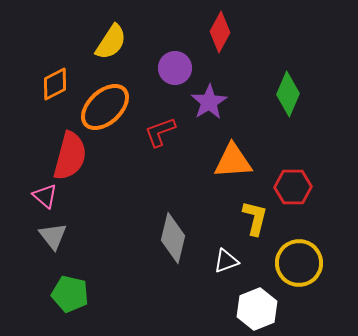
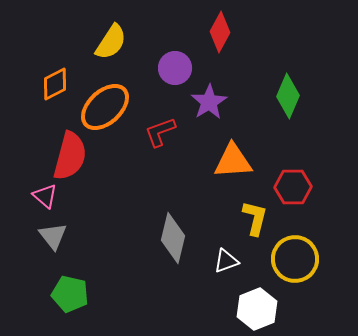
green diamond: moved 2 px down
yellow circle: moved 4 px left, 4 px up
